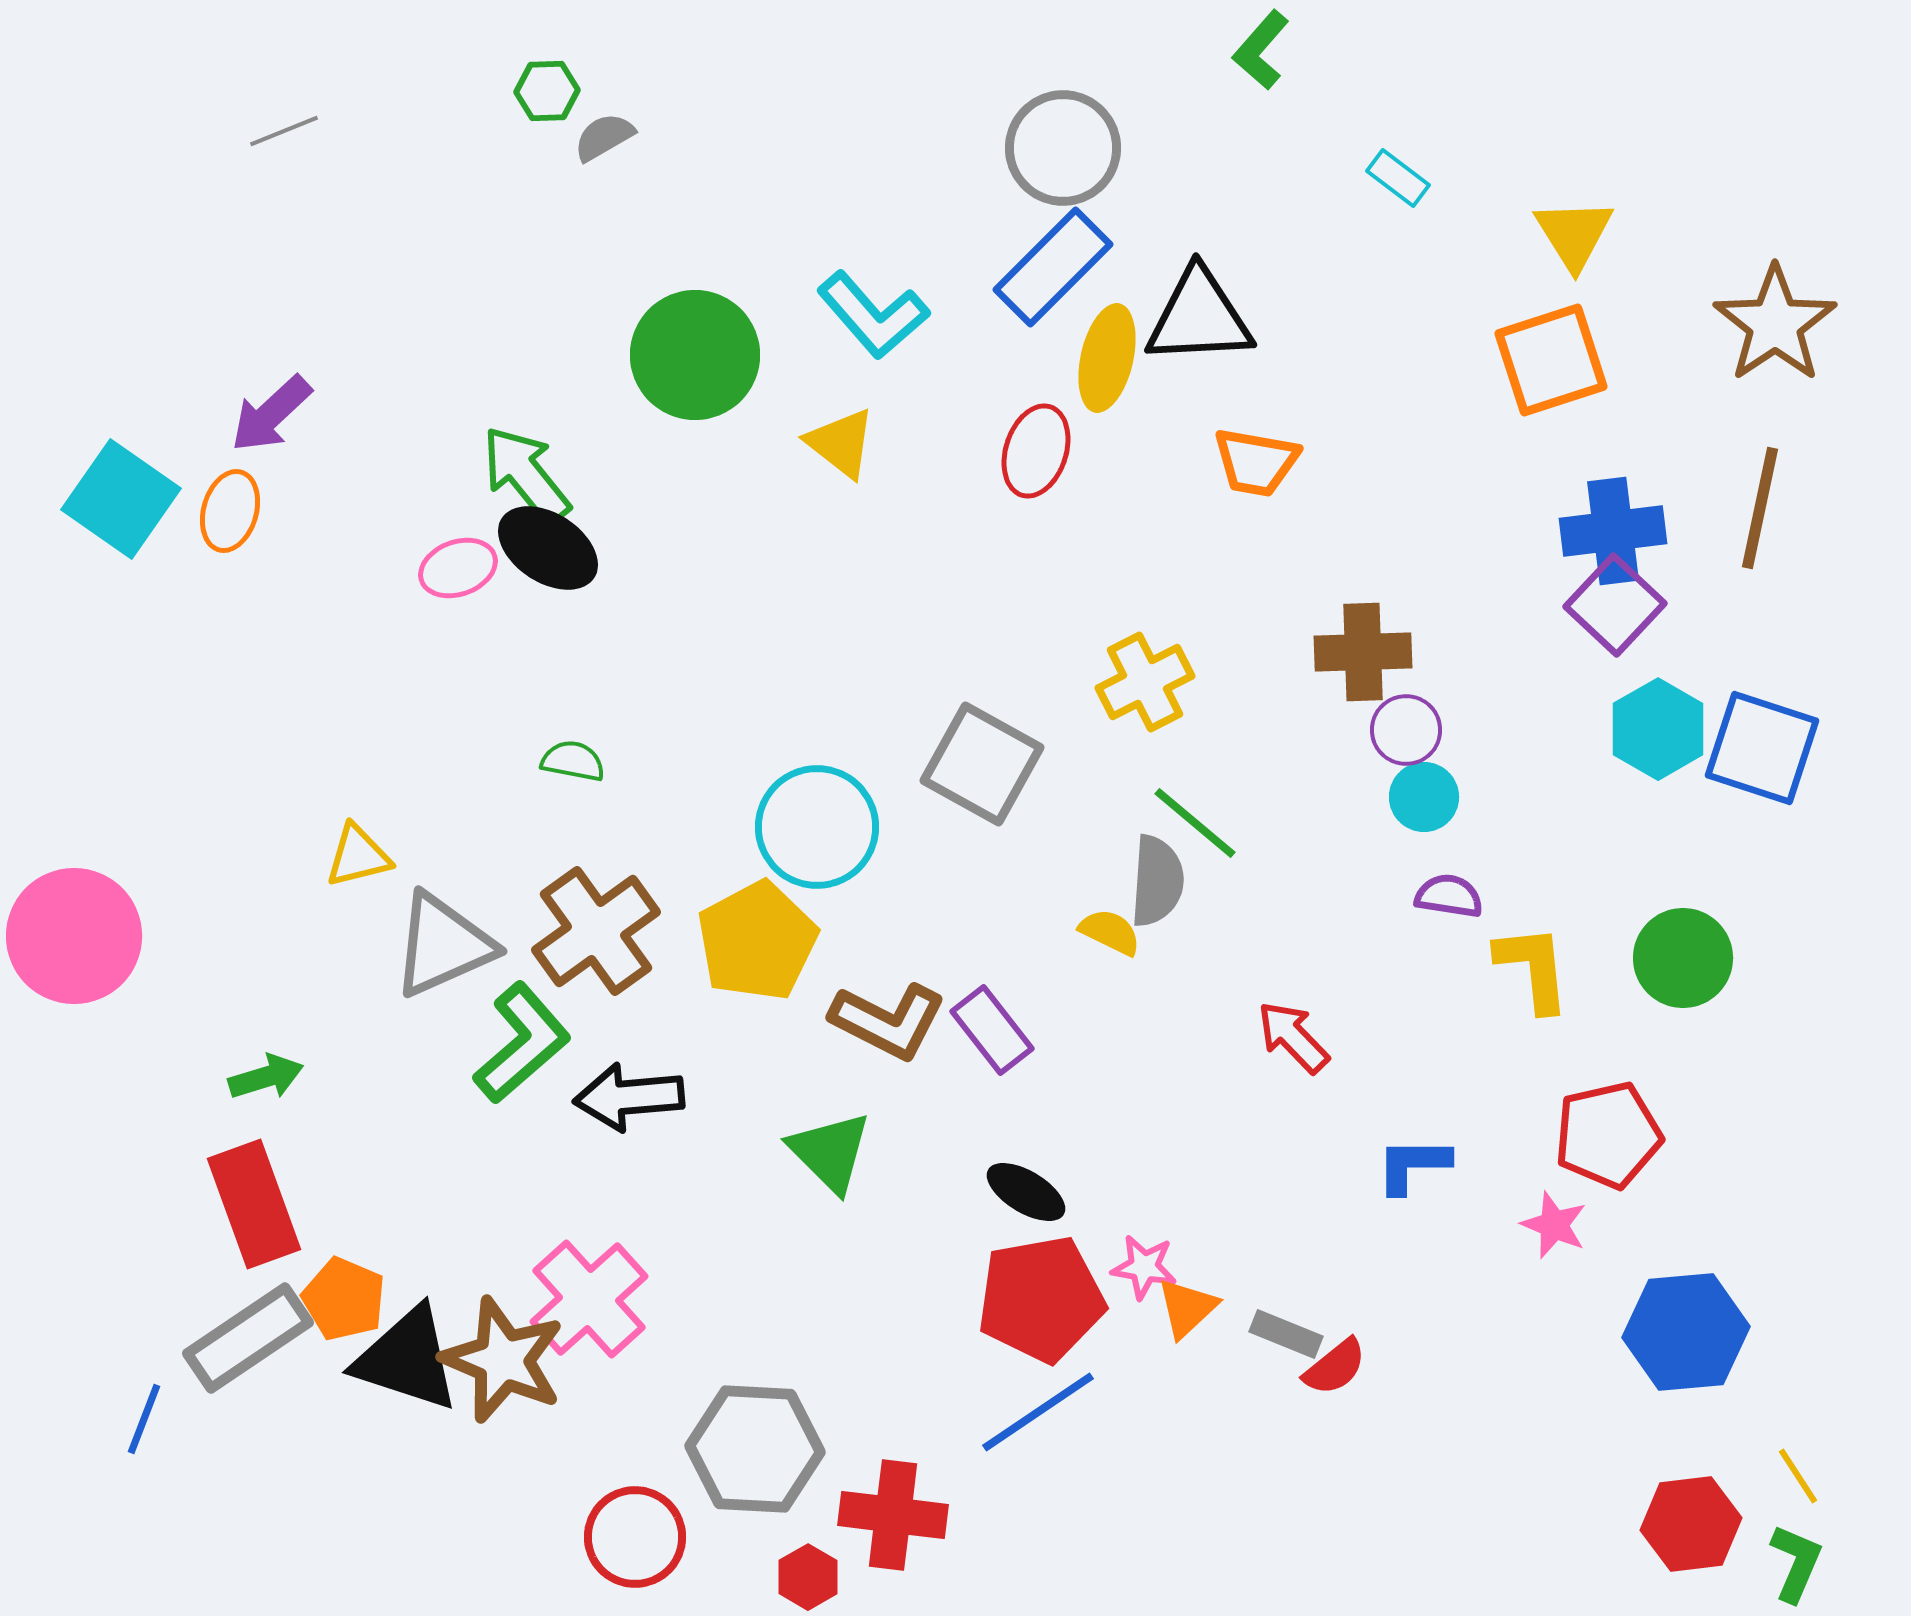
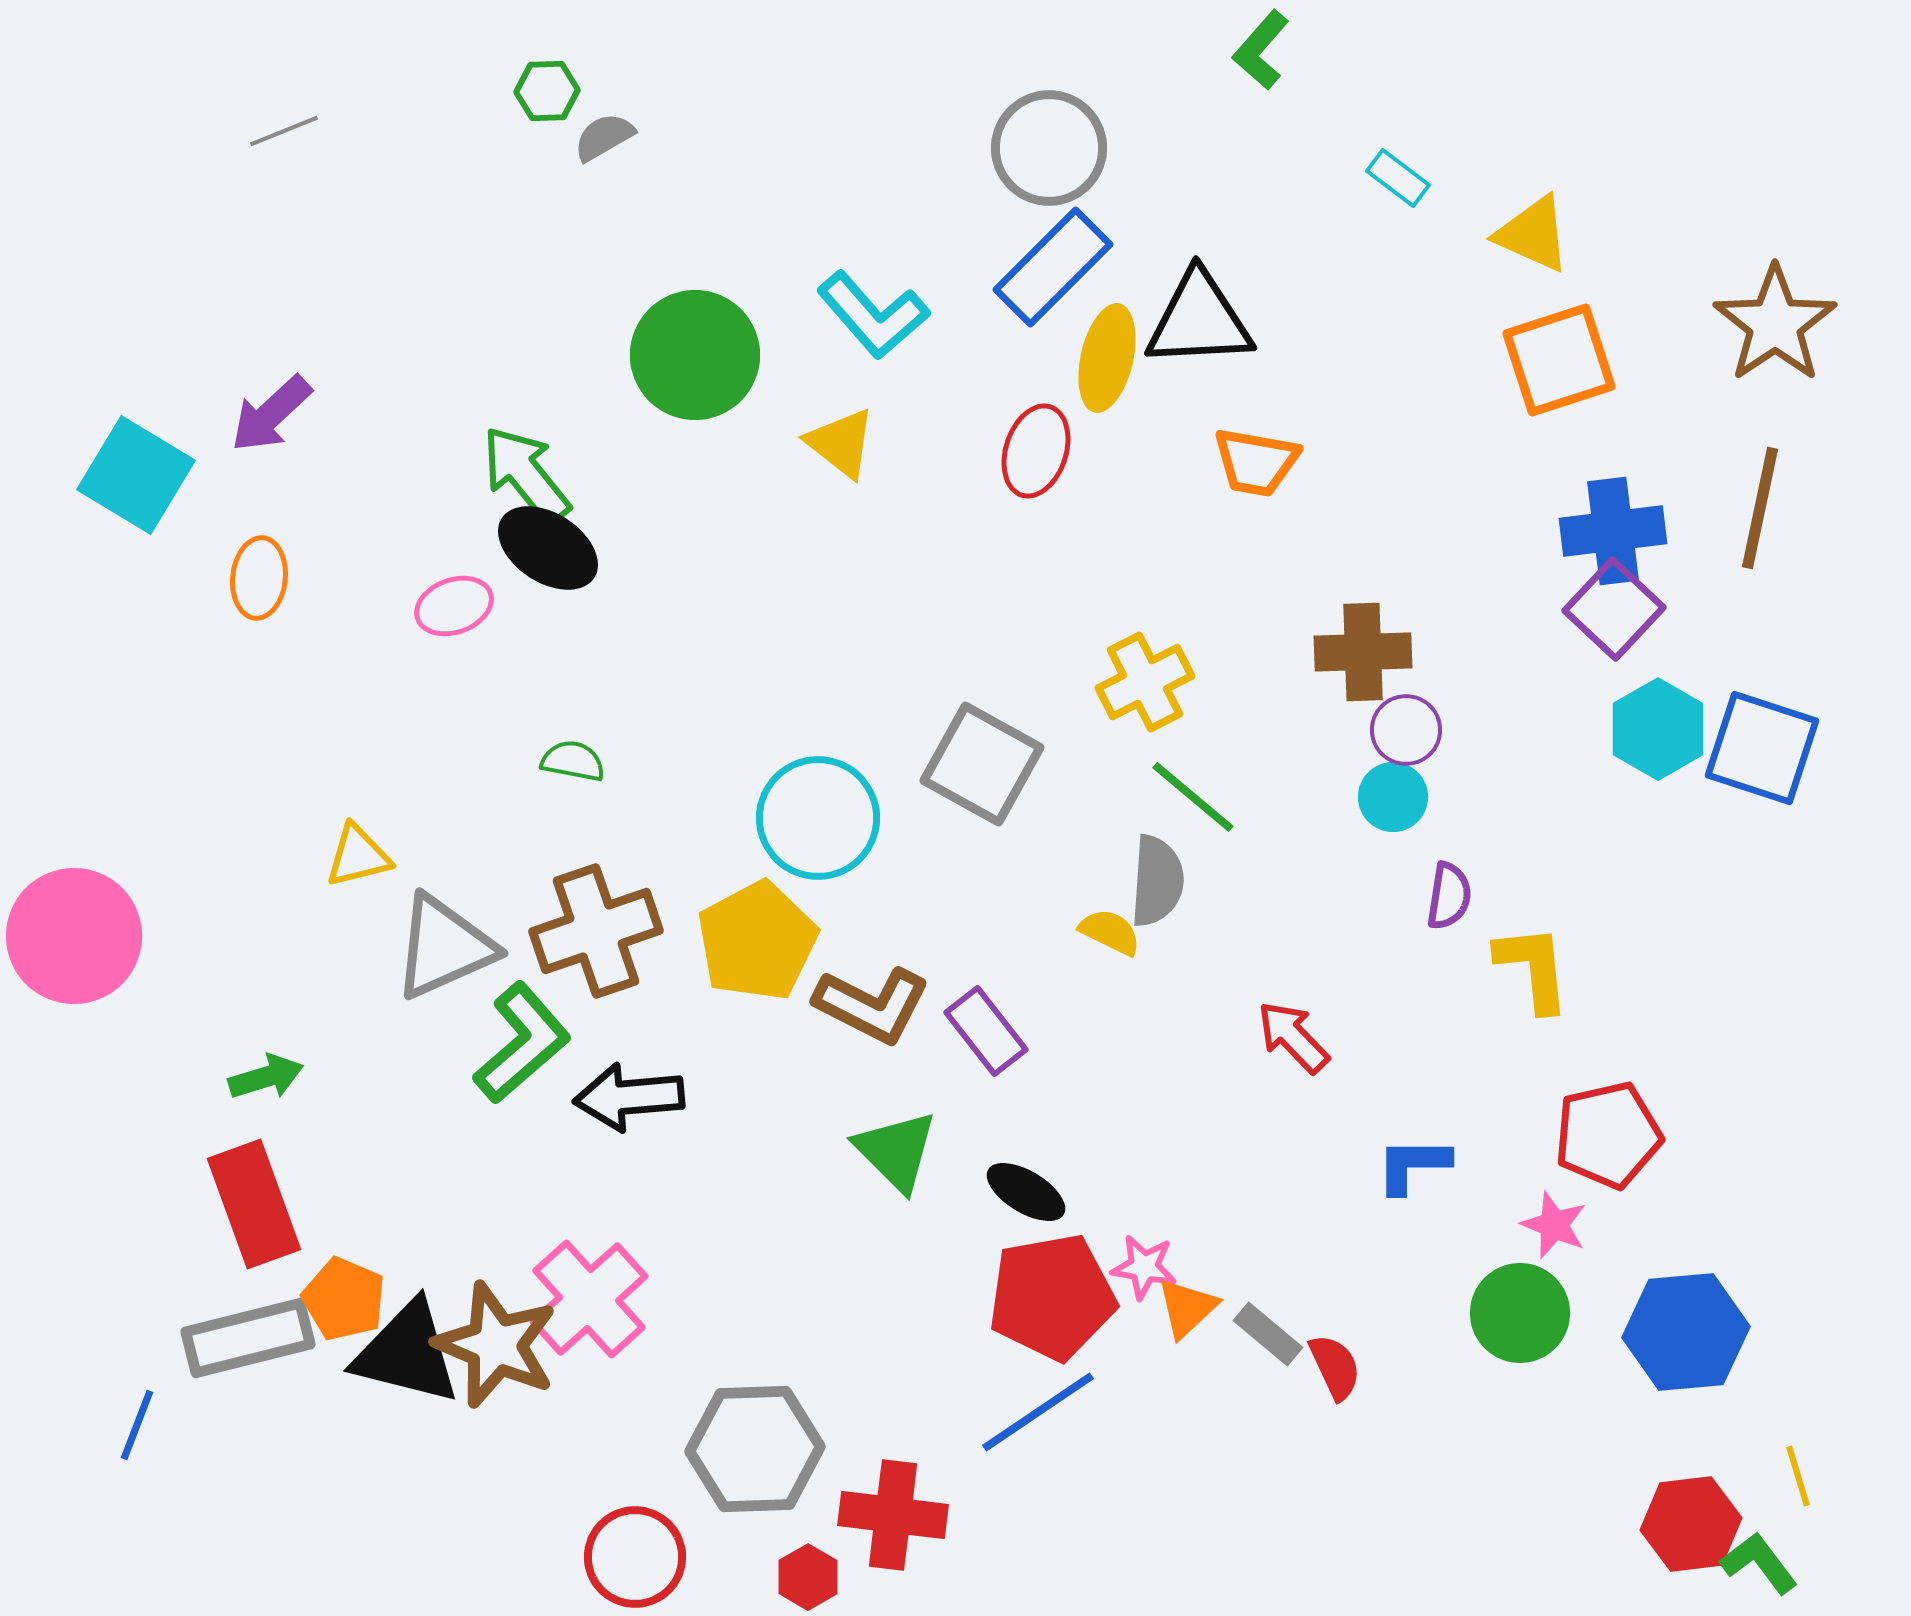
gray circle at (1063, 148): moved 14 px left
yellow triangle at (1574, 234): moved 41 px left; rotated 34 degrees counterclockwise
black triangle at (1199, 317): moved 3 px down
orange square at (1551, 360): moved 8 px right
cyan square at (121, 499): moved 15 px right, 24 px up; rotated 4 degrees counterclockwise
orange ellipse at (230, 511): moved 29 px right, 67 px down; rotated 10 degrees counterclockwise
pink ellipse at (458, 568): moved 4 px left, 38 px down
purple square at (1615, 605): moved 1 px left, 4 px down
cyan circle at (1424, 797): moved 31 px left
green line at (1195, 823): moved 2 px left, 26 px up
cyan circle at (817, 827): moved 1 px right, 9 px up
purple semicircle at (1449, 896): rotated 90 degrees clockwise
brown cross at (596, 931): rotated 17 degrees clockwise
gray triangle at (443, 945): moved 1 px right, 2 px down
green circle at (1683, 958): moved 163 px left, 355 px down
brown L-shape at (888, 1021): moved 16 px left, 16 px up
purple rectangle at (992, 1030): moved 6 px left, 1 px down
green triangle at (830, 1152): moved 66 px right, 1 px up
red pentagon at (1041, 1299): moved 11 px right, 2 px up
gray rectangle at (1286, 1334): moved 18 px left; rotated 18 degrees clockwise
gray rectangle at (248, 1338): rotated 20 degrees clockwise
black triangle at (407, 1359): moved 6 px up; rotated 4 degrees counterclockwise
brown star at (503, 1360): moved 7 px left, 15 px up
red semicircle at (1335, 1367): rotated 76 degrees counterclockwise
blue line at (144, 1419): moved 7 px left, 6 px down
gray hexagon at (755, 1449): rotated 5 degrees counterclockwise
yellow line at (1798, 1476): rotated 16 degrees clockwise
red circle at (635, 1537): moved 20 px down
green L-shape at (1796, 1563): moved 37 px left; rotated 60 degrees counterclockwise
